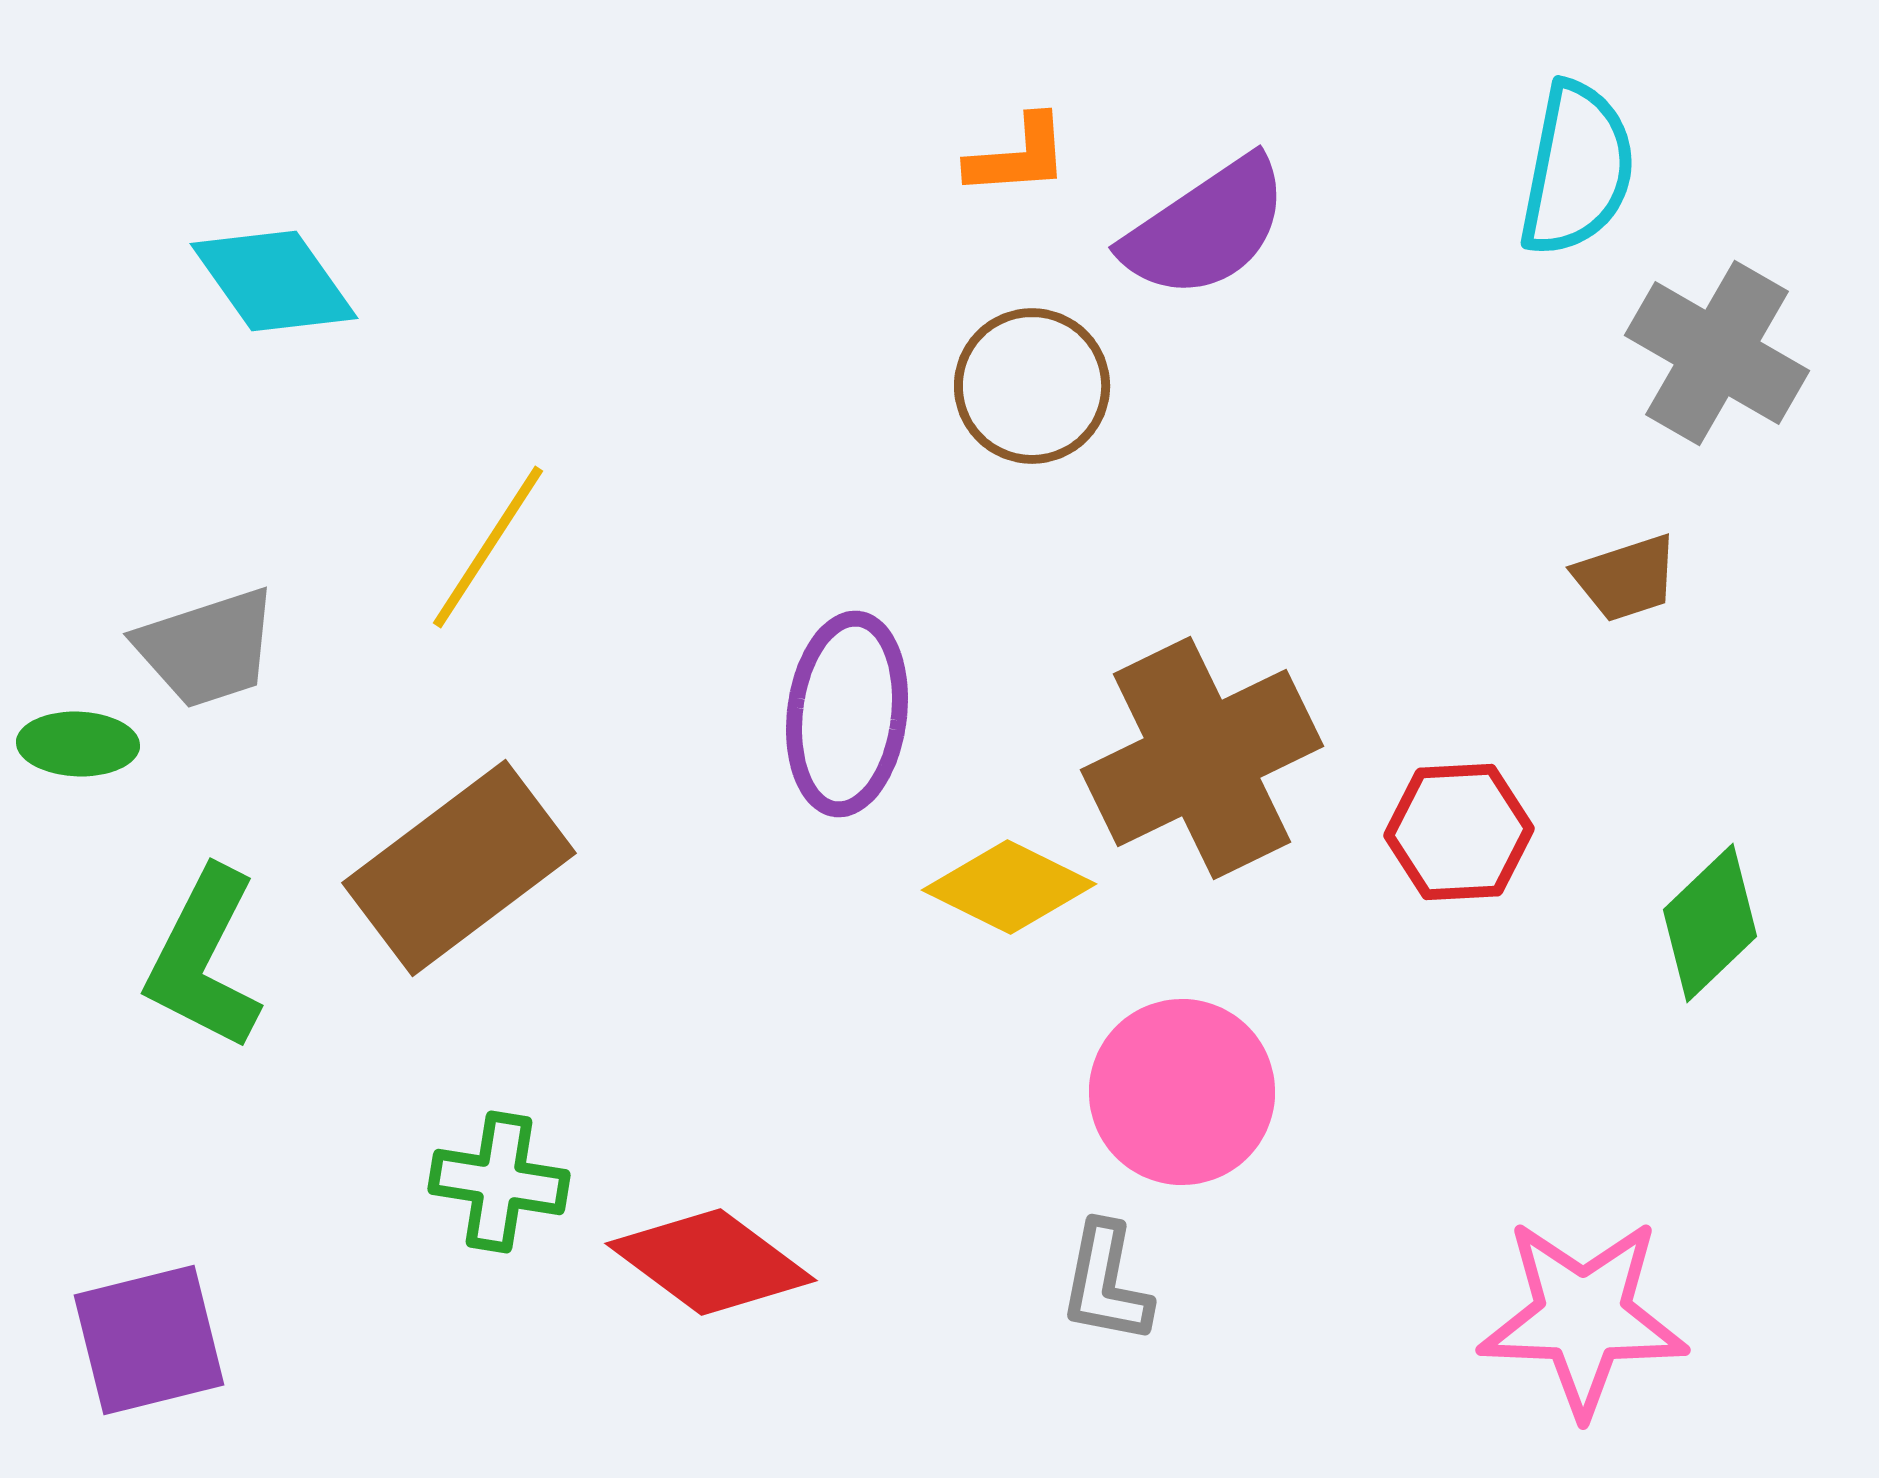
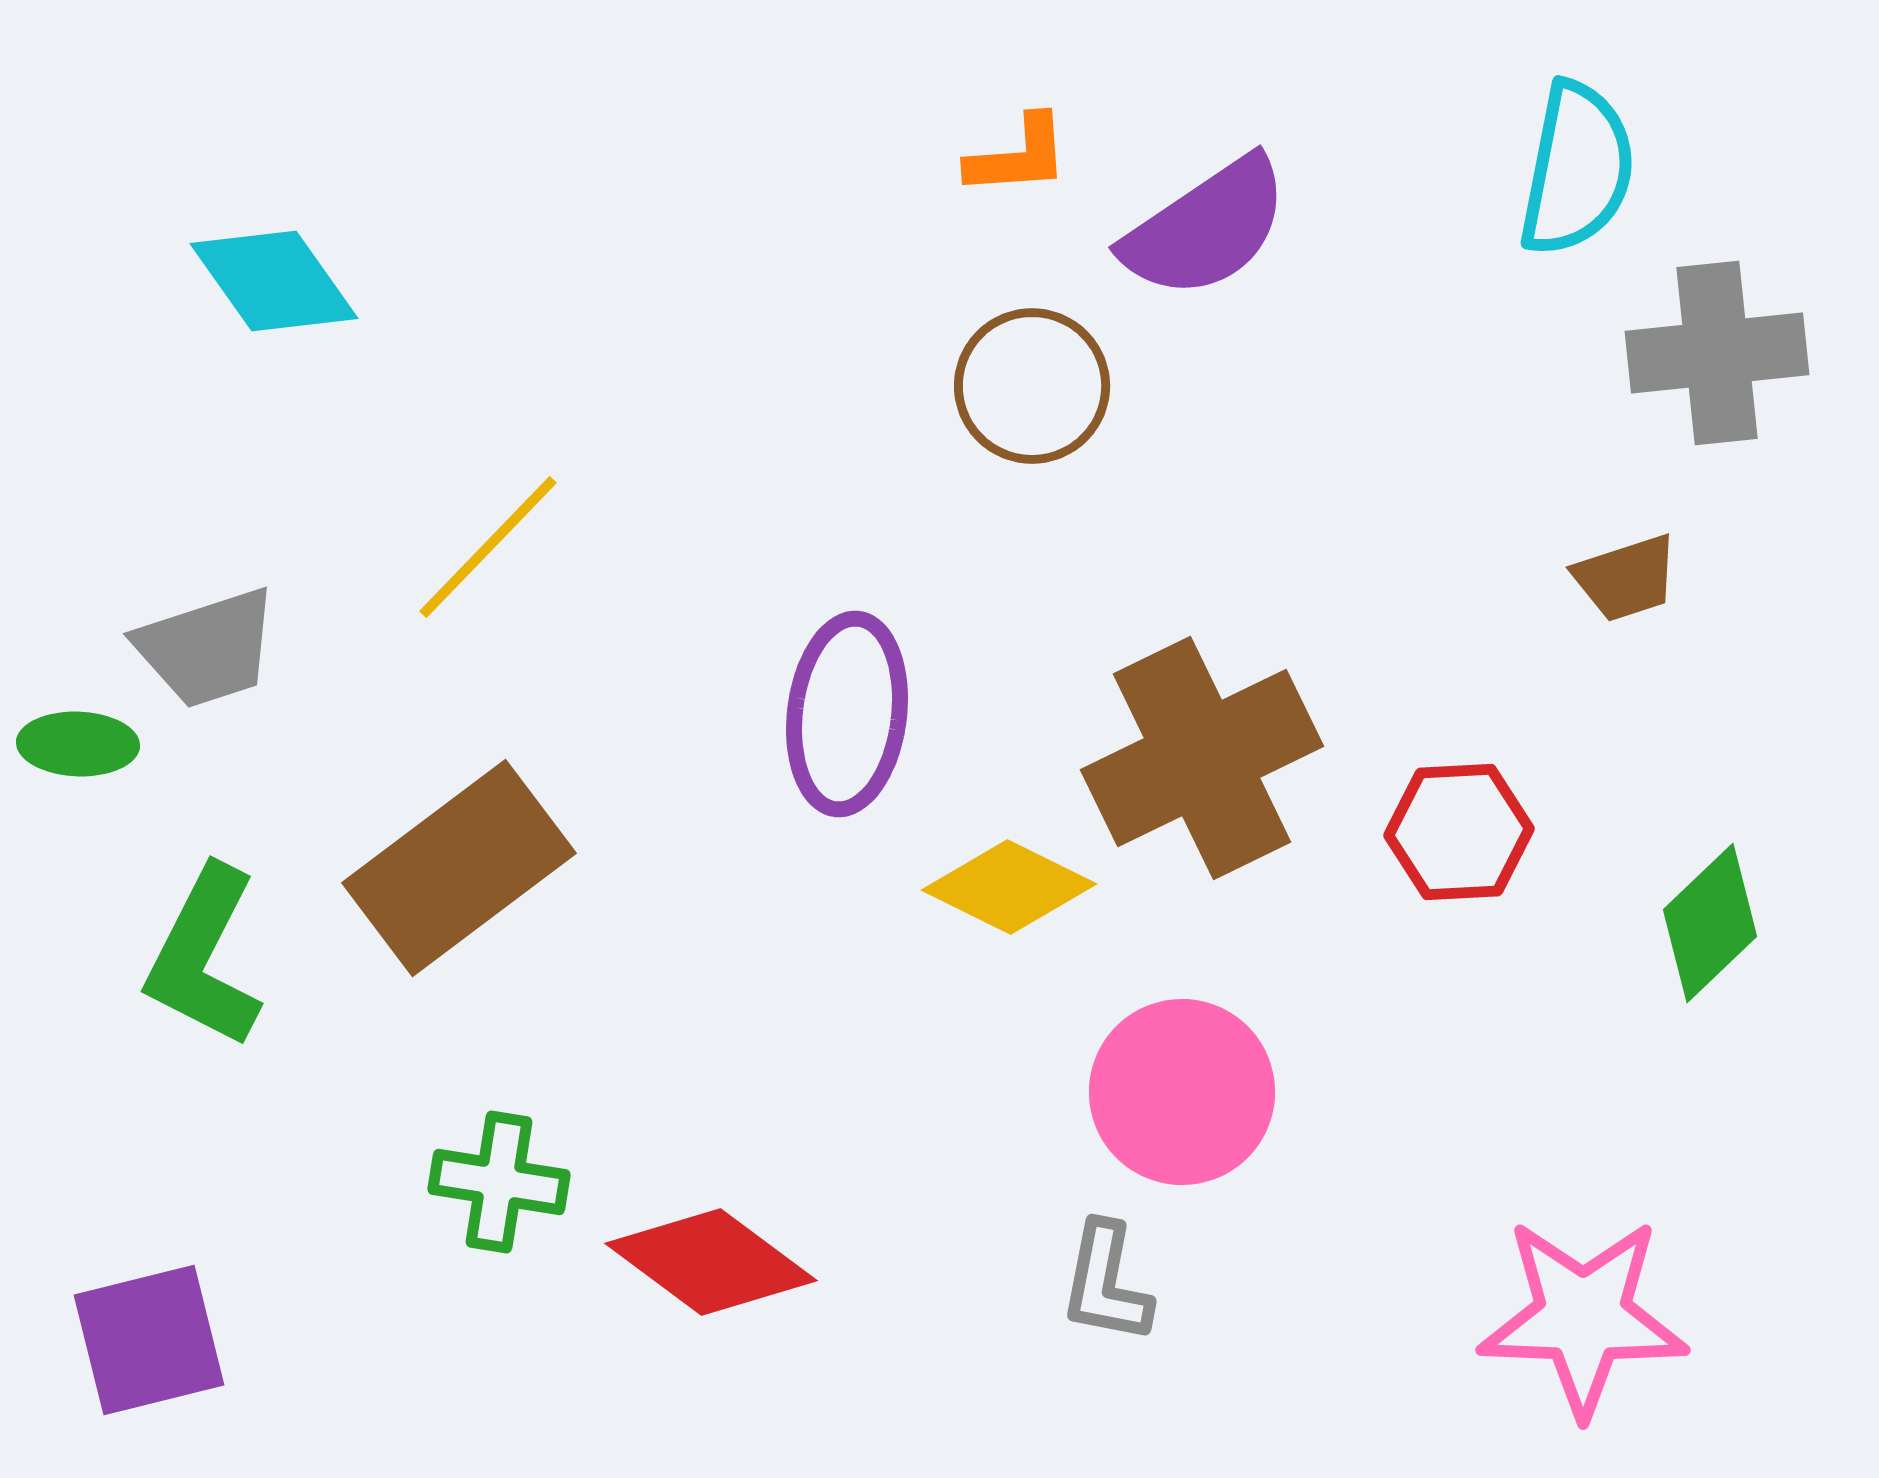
gray cross: rotated 36 degrees counterclockwise
yellow line: rotated 11 degrees clockwise
green L-shape: moved 2 px up
